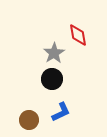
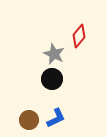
red diamond: moved 1 px right, 1 px down; rotated 50 degrees clockwise
gray star: moved 1 px down; rotated 15 degrees counterclockwise
blue L-shape: moved 5 px left, 6 px down
